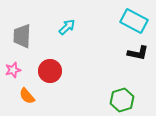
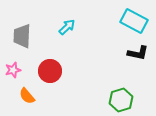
green hexagon: moved 1 px left
